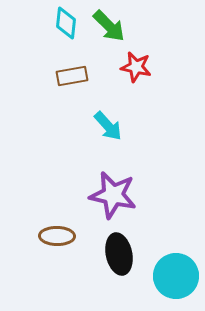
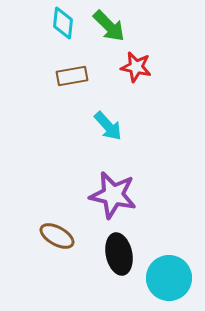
cyan diamond: moved 3 px left
brown ellipse: rotated 28 degrees clockwise
cyan circle: moved 7 px left, 2 px down
